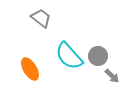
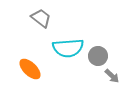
cyan semicircle: moved 1 px left, 8 px up; rotated 52 degrees counterclockwise
orange ellipse: rotated 15 degrees counterclockwise
